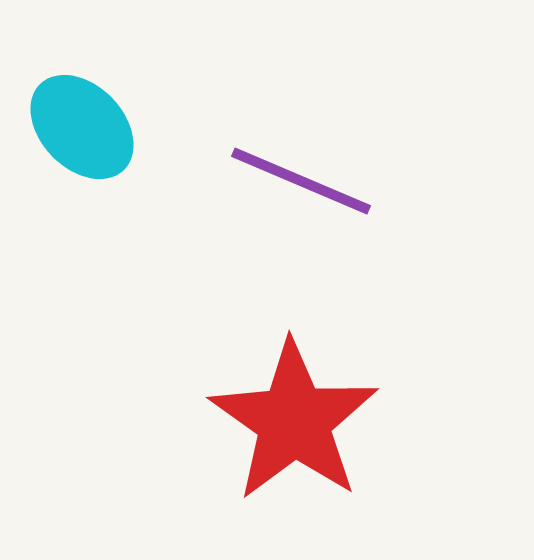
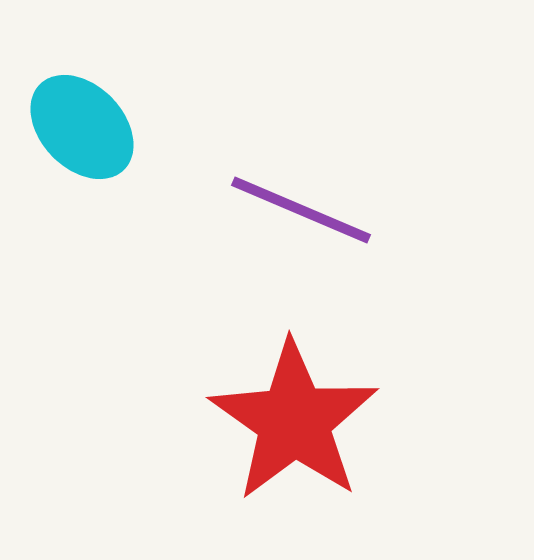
purple line: moved 29 px down
